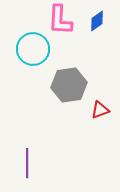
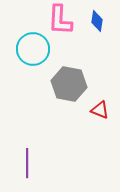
blue diamond: rotated 45 degrees counterclockwise
gray hexagon: moved 1 px up; rotated 20 degrees clockwise
red triangle: rotated 42 degrees clockwise
